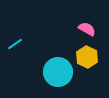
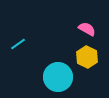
cyan line: moved 3 px right
cyan circle: moved 5 px down
